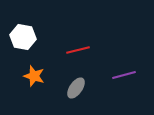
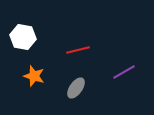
purple line: moved 3 px up; rotated 15 degrees counterclockwise
